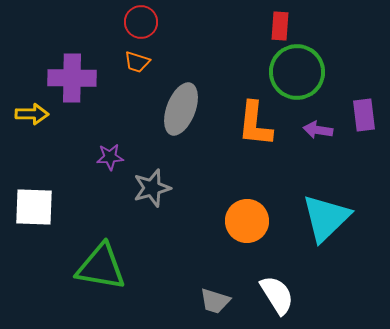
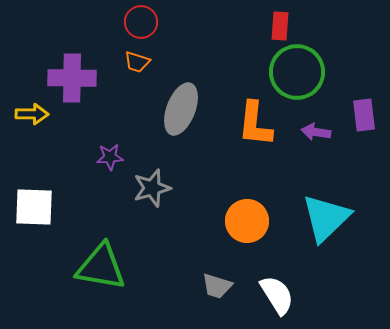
purple arrow: moved 2 px left, 2 px down
gray trapezoid: moved 2 px right, 15 px up
